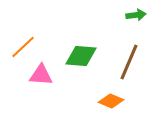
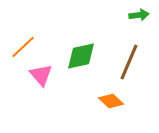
green arrow: moved 3 px right
green diamond: rotated 16 degrees counterclockwise
pink triangle: rotated 45 degrees clockwise
orange diamond: rotated 20 degrees clockwise
